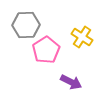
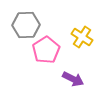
purple arrow: moved 2 px right, 3 px up
